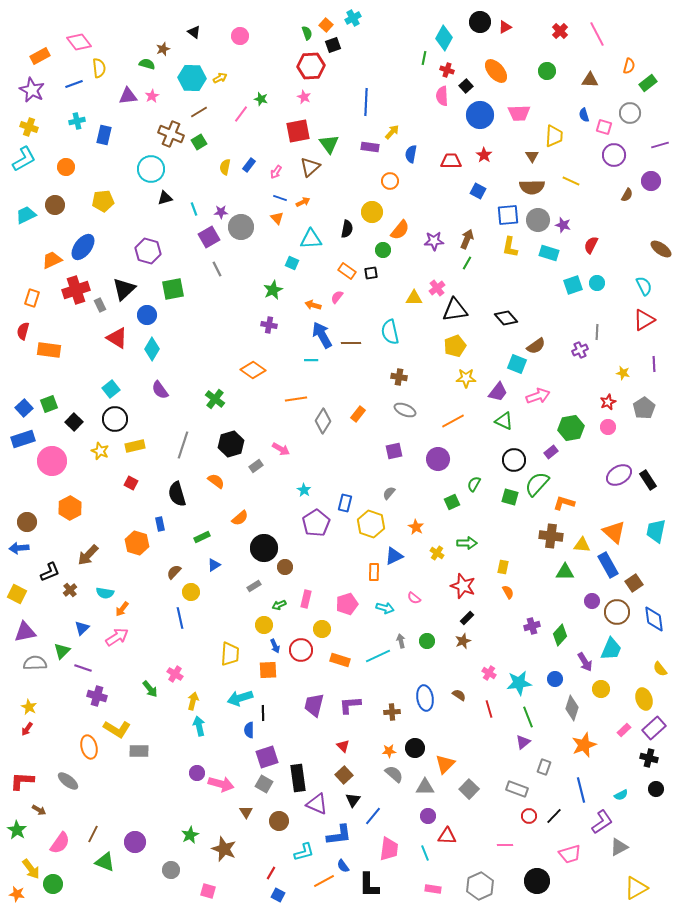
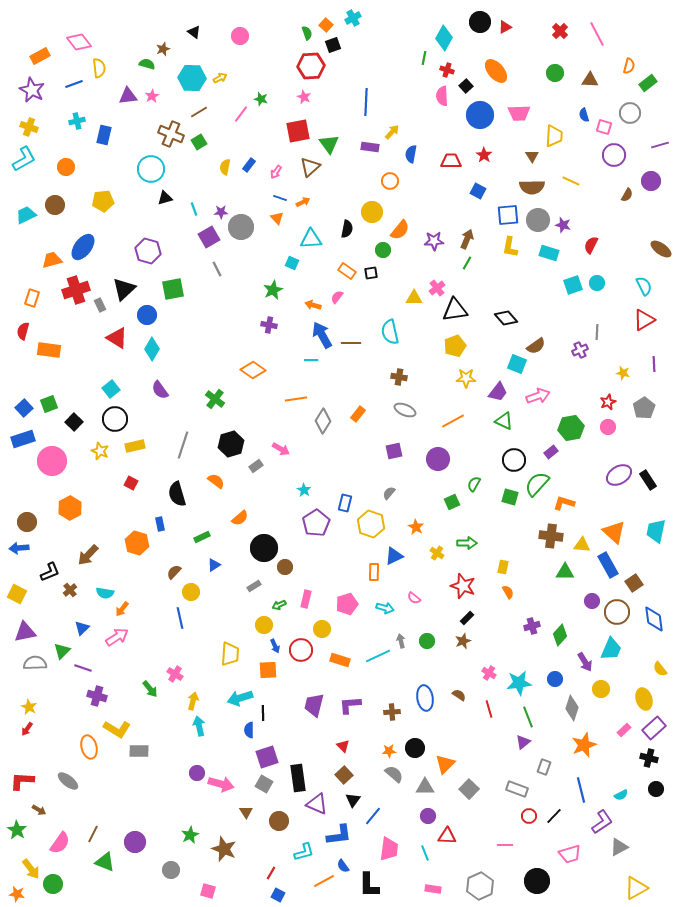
green circle at (547, 71): moved 8 px right, 2 px down
orange trapezoid at (52, 260): rotated 10 degrees clockwise
